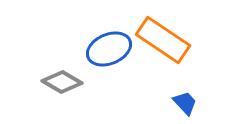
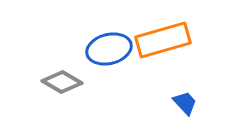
orange rectangle: rotated 50 degrees counterclockwise
blue ellipse: rotated 9 degrees clockwise
